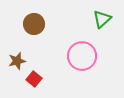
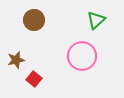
green triangle: moved 6 px left, 1 px down
brown circle: moved 4 px up
brown star: moved 1 px left, 1 px up
